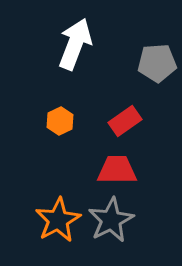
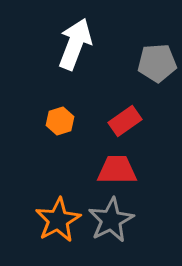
orange hexagon: rotated 8 degrees clockwise
